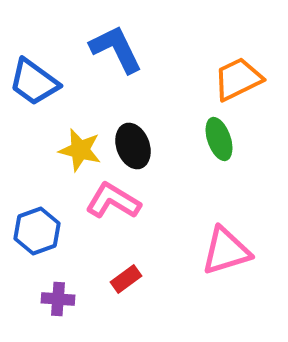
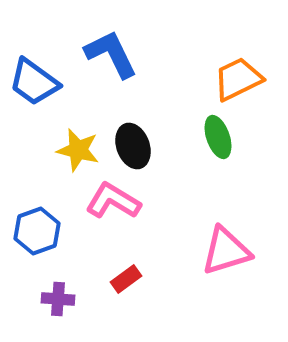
blue L-shape: moved 5 px left, 5 px down
green ellipse: moved 1 px left, 2 px up
yellow star: moved 2 px left
